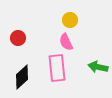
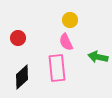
green arrow: moved 10 px up
